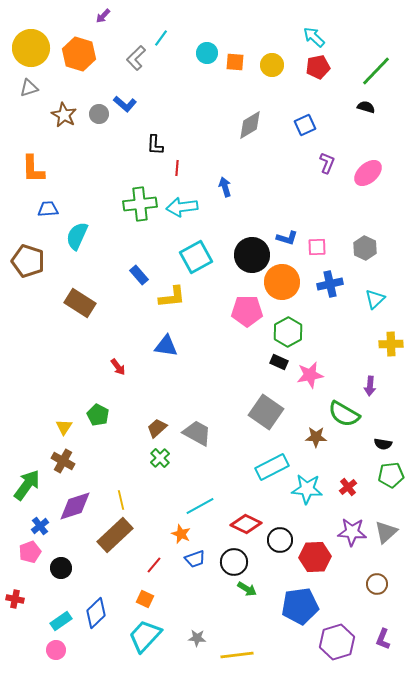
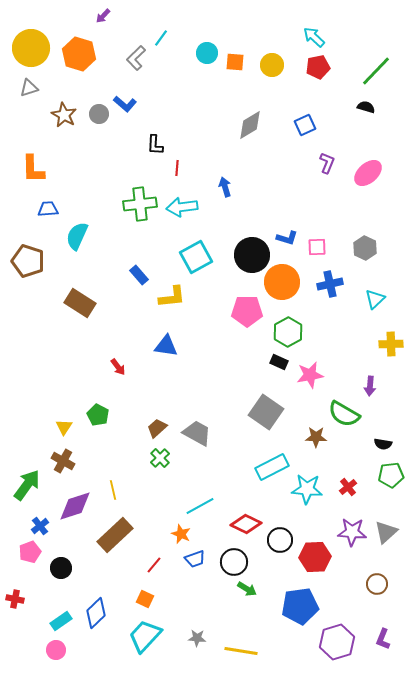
yellow line at (121, 500): moved 8 px left, 10 px up
yellow line at (237, 655): moved 4 px right, 4 px up; rotated 16 degrees clockwise
